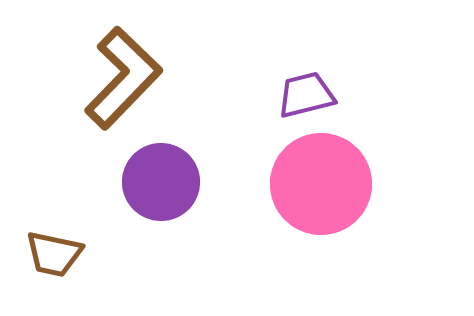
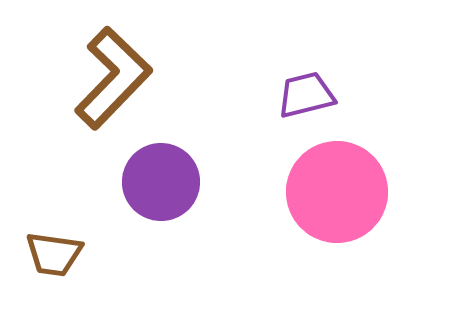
brown L-shape: moved 10 px left
pink circle: moved 16 px right, 8 px down
brown trapezoid: rotated 4 degrees counterclockwise
